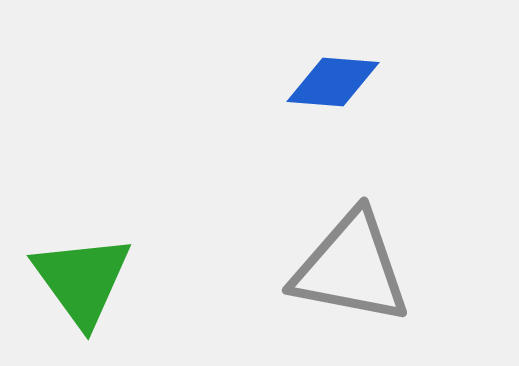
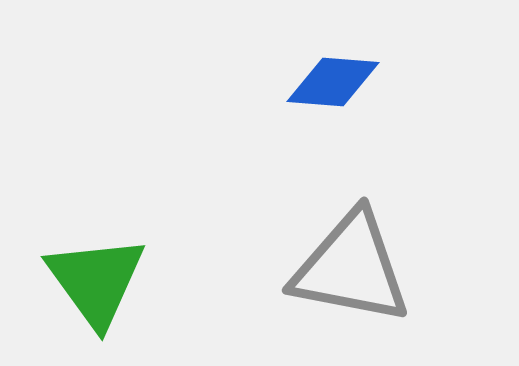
green triangle: moved 14 px right, 1 px down
